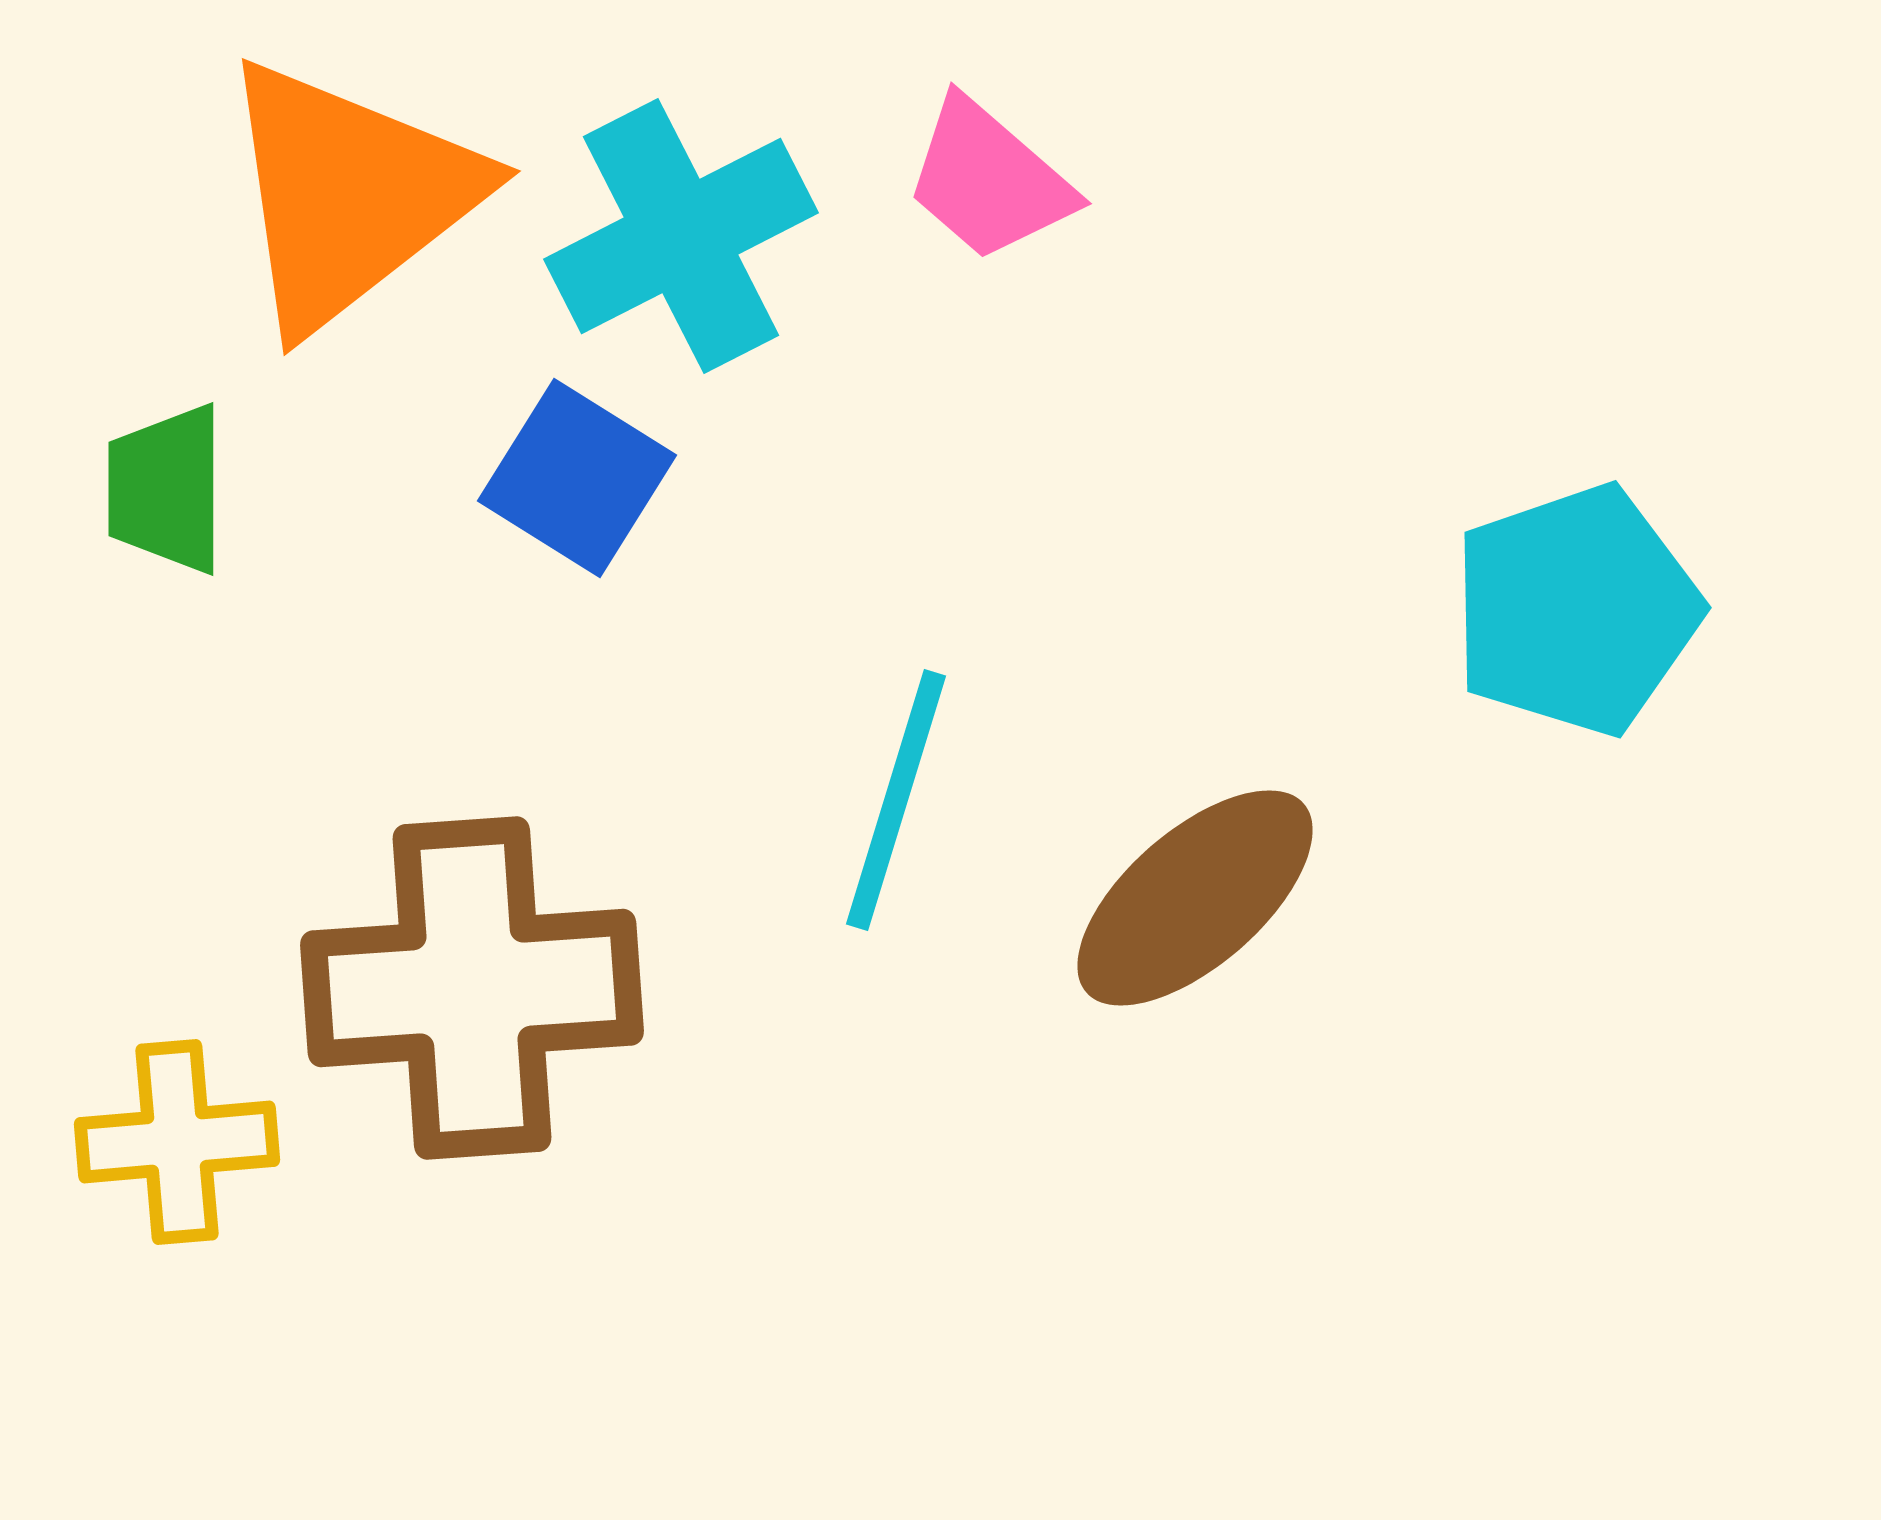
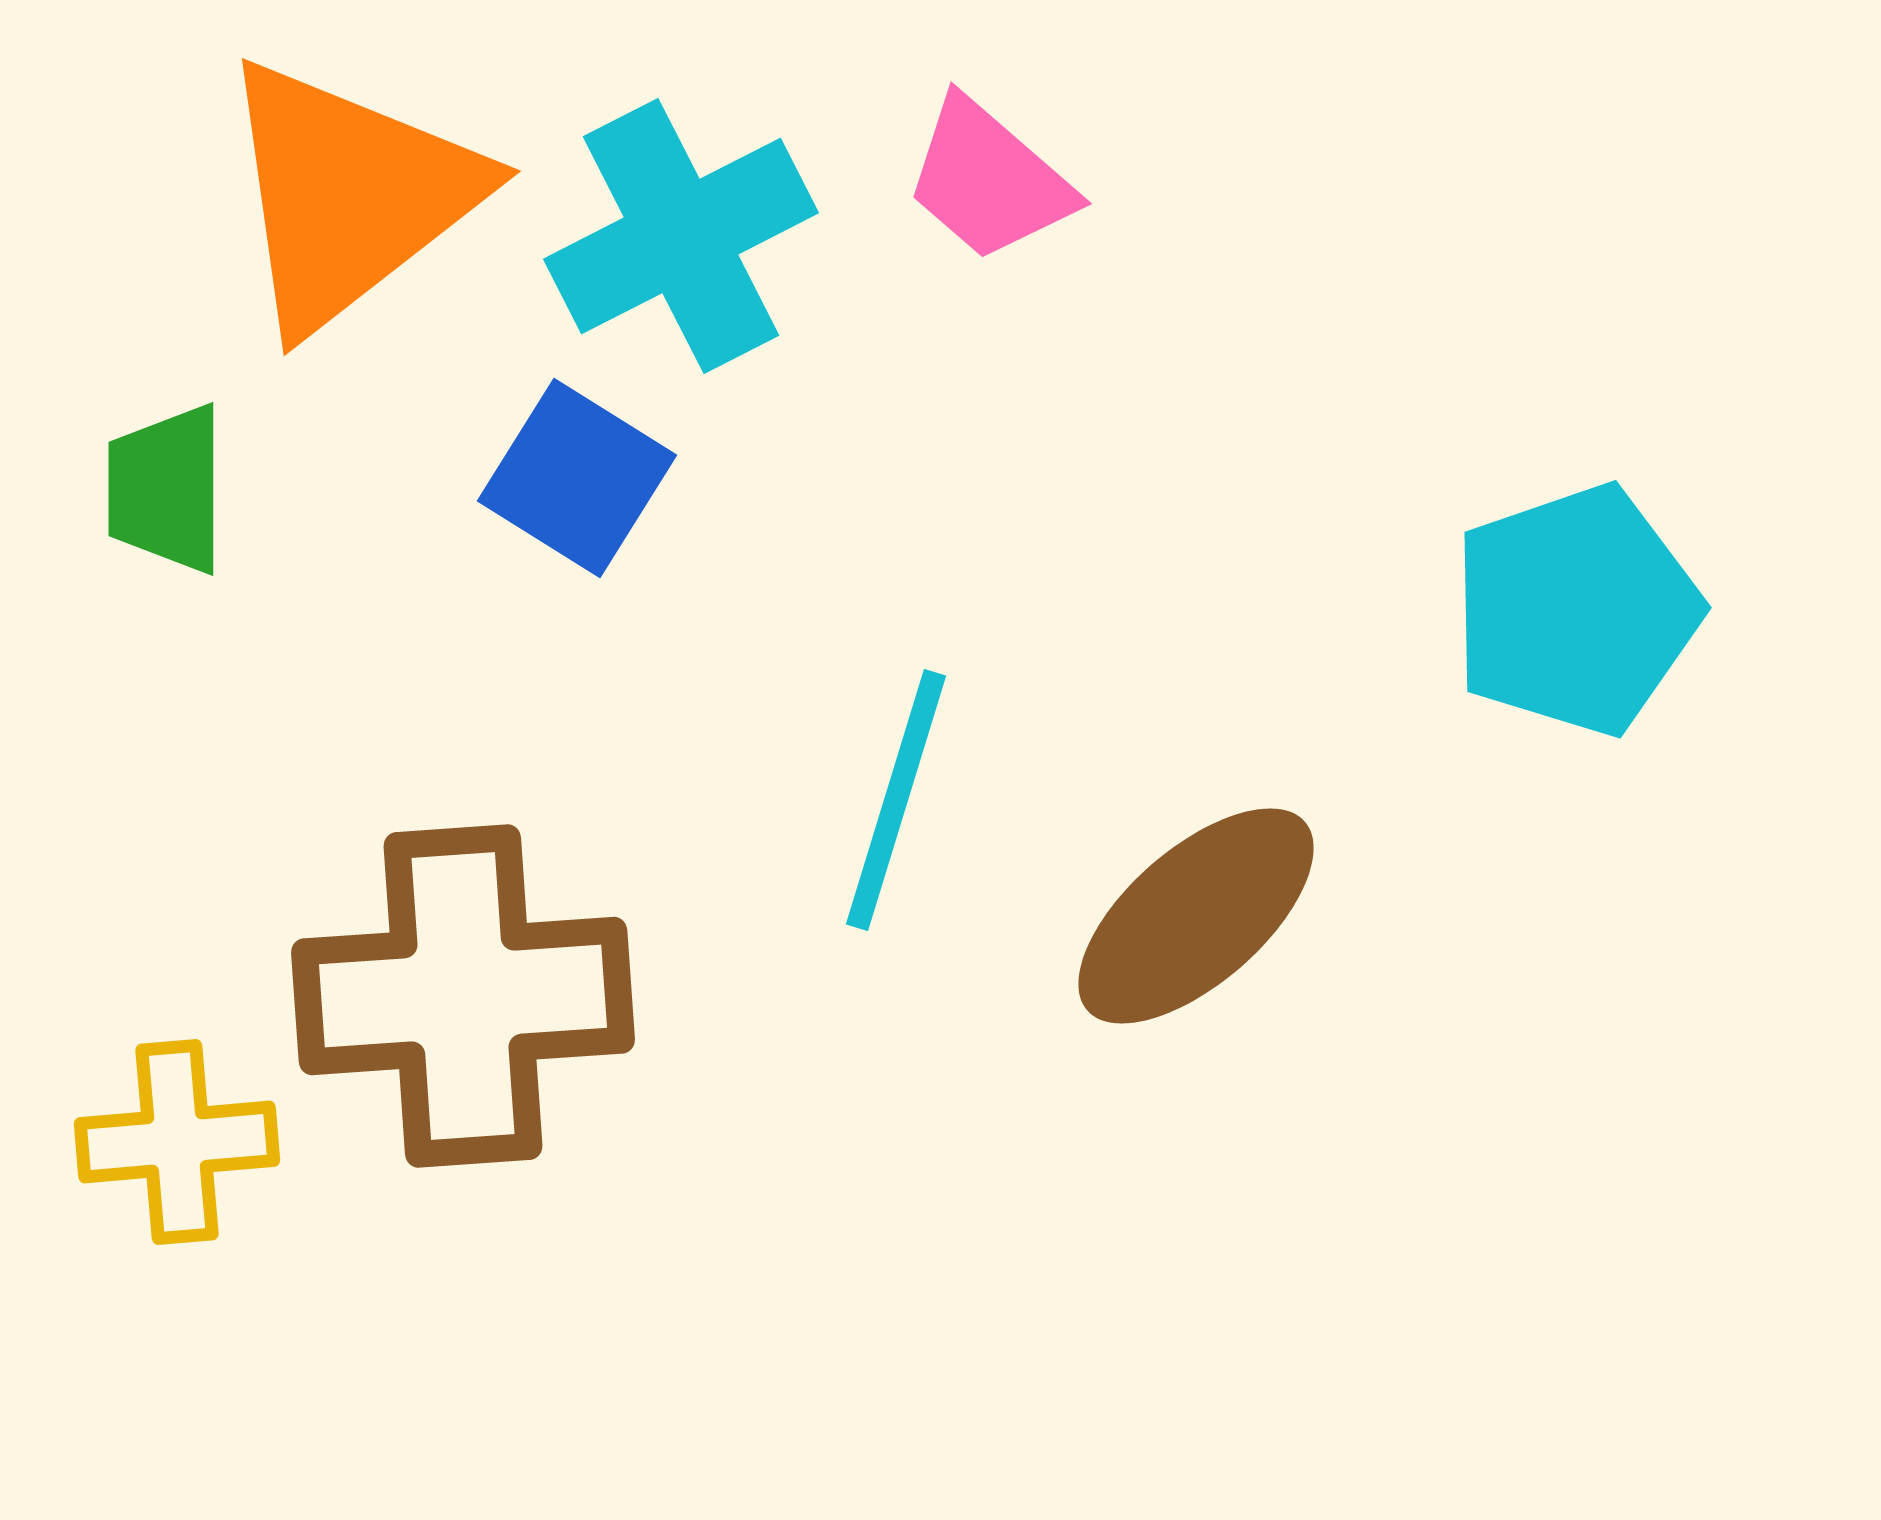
brown ellipse: moved 1 px right, 18 px down
brown cross: moved 9 px left, 8 px down
